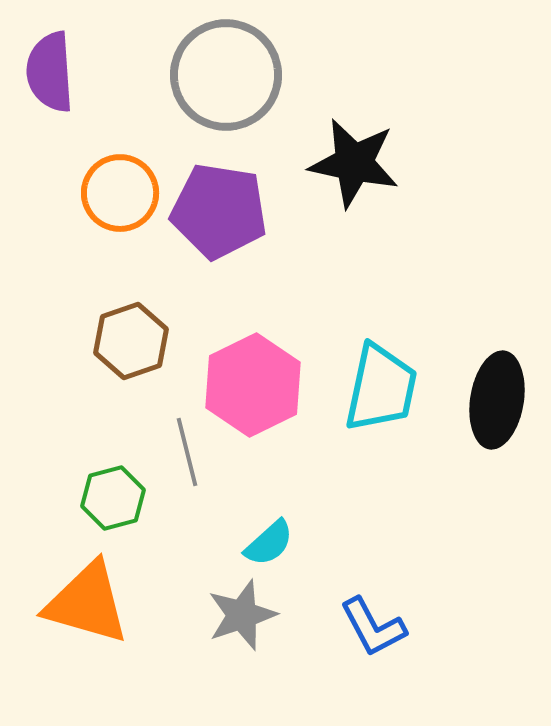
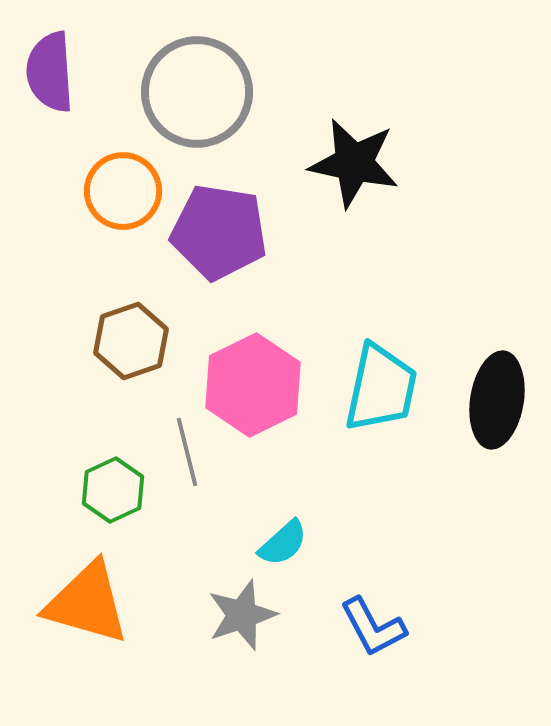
gray circle: moved 29 px left, 17 px down
orange circle: moved 3 px right, 2 px up
purple pentagon: moved 21 px down
green hexagon: moved 8 px up; rotated 10 degrees counterclockwise
cyan semicircle: moved 14 px right
